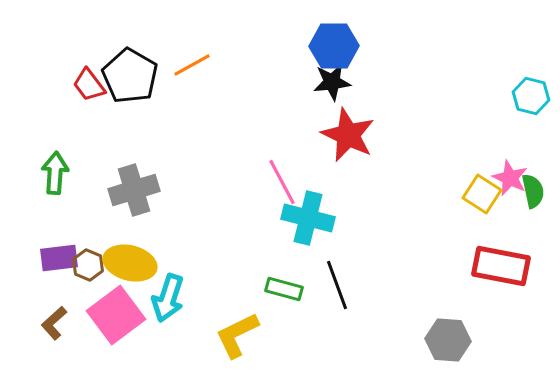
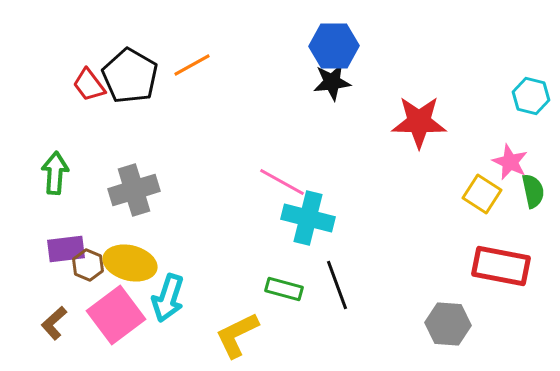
red star: moved 71 px right, 13 px up; rotated 24 degrees counterclockwise
pink star: moved 16 px up
pink line: rotated 33 degrees counterclockwise
purple rectangle: moved 7 px right, 9 px up
gray hexagon: moved 16 px up
